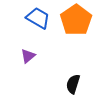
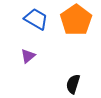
blue trapezoid: moved 2 px left, 1 px down
